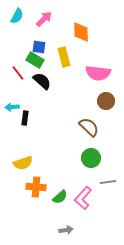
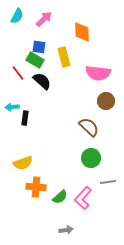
orange diamond: moved 1 px right
